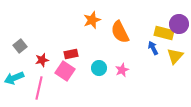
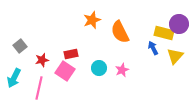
cyan arrow: rotated 42 degrees counterclockwise
